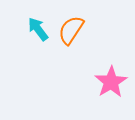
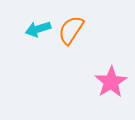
cyan arrow: rotated 70 degrees counterclockwise
